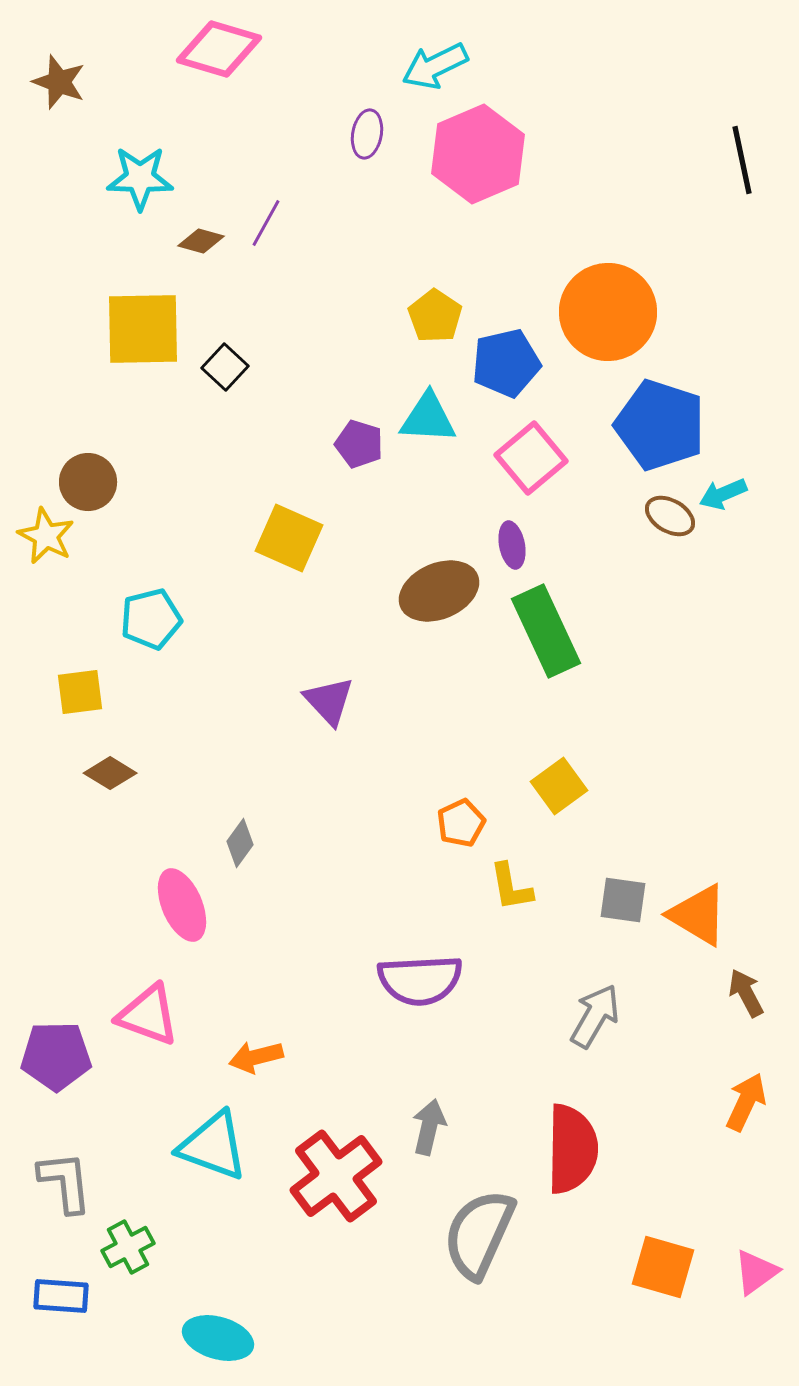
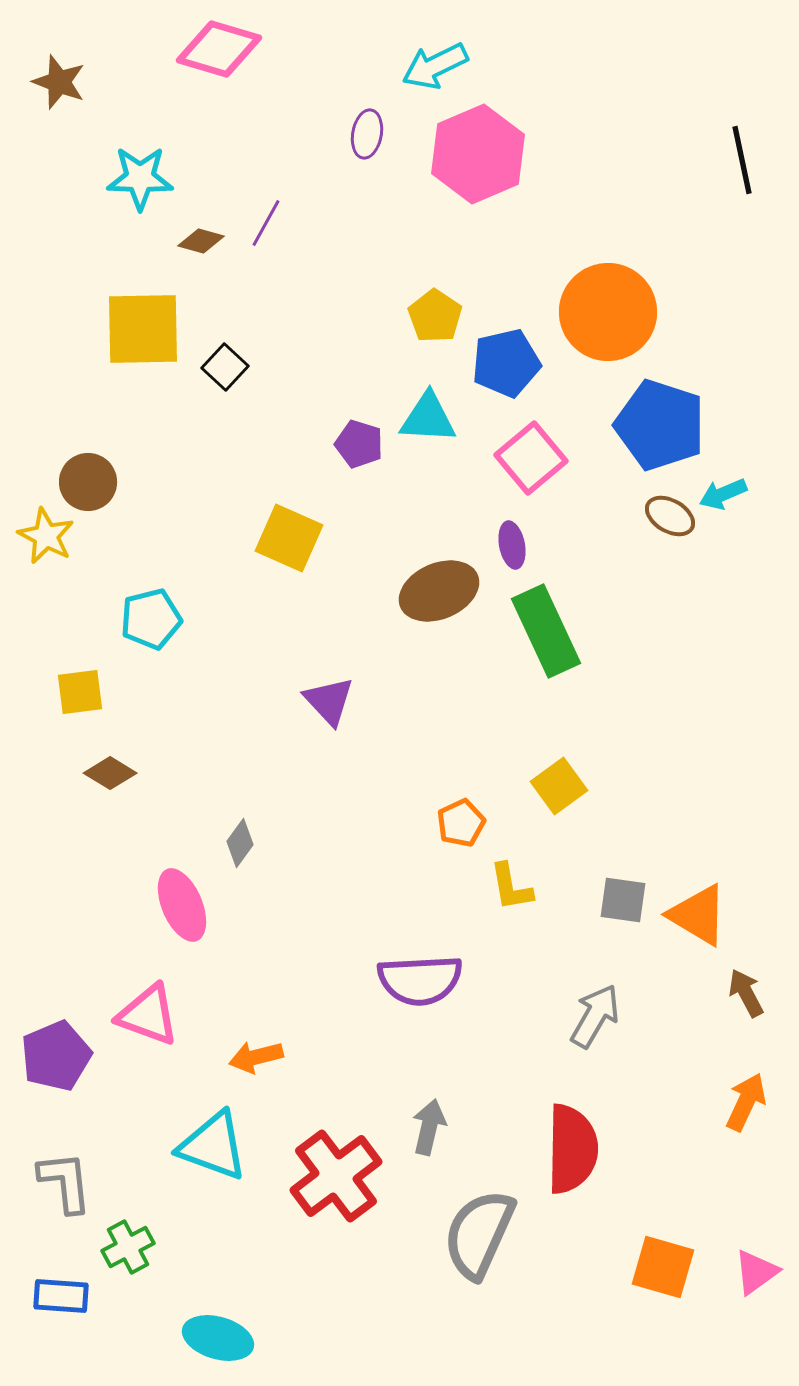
purple pentagon at (56, 1056): rotated 22 degrees counterclockwise
